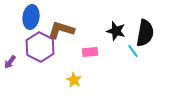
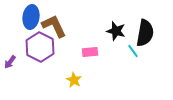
brown L-shape: moved 7 px left, 4 px up; rotated 48 degrees clockwise
